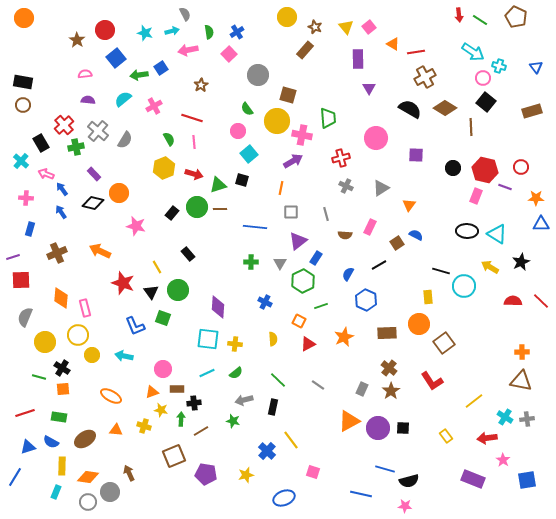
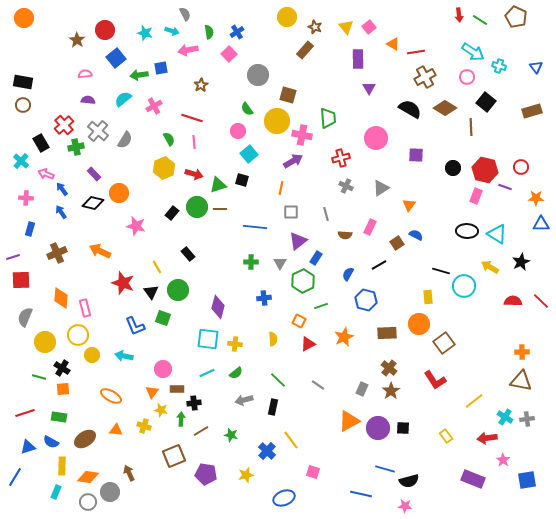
cyan arrow at (172, 31): rotated 32 degrees clockwise
blue square at (161, 68): rotated 24 degrees clockwise
pink circle at (483, 78): moved 16 px left, 1 px up
blue hexagon at (366, 300): rotated 10 degrees counterclockwise
blue cross at (265, 302): moved 1 px left, 4 px up; rotated 32 degrees counterclockwise
purple diamond at (218, 307): rotated 10 degrees clockwise
red L-shape at (432, 381): moved 3 px right, 1 px up
orange triangle at (152, 392): rotated 32 degrees counterclockwise
green star at (233, 421): moved 2 px left, 14 px down
